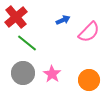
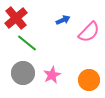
red cross: moved 1 px down
pink star: moved 1 px down; rotated 12 degrees clockwise
